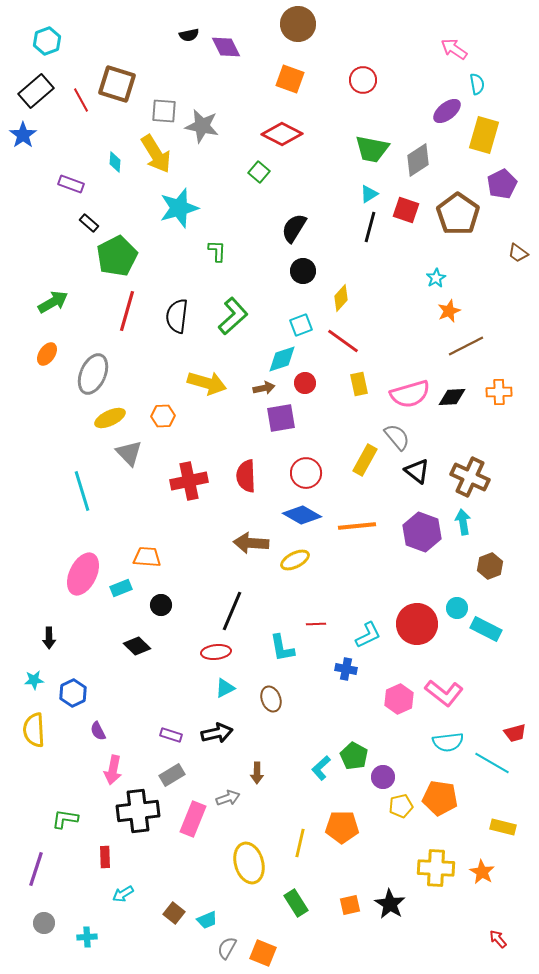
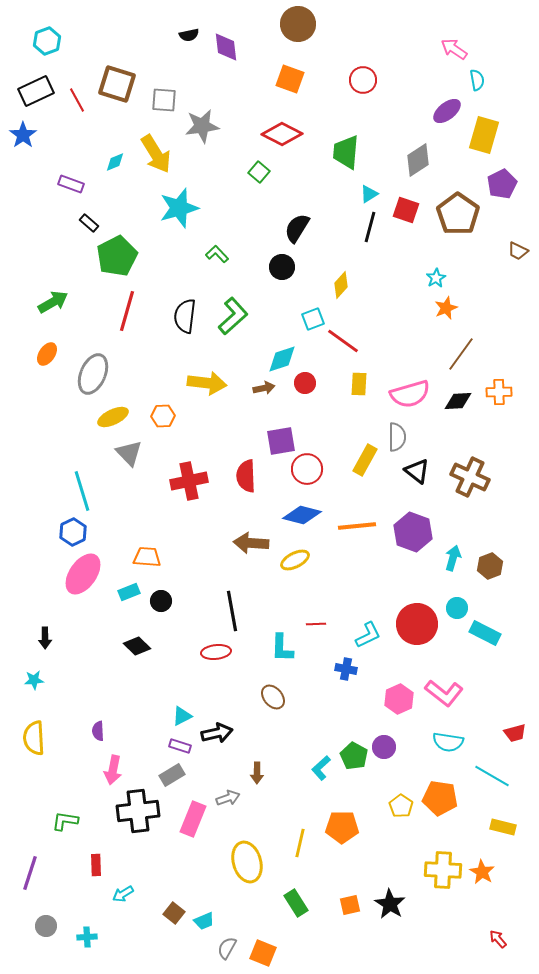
purple diamond at (226, 47): rotated 20 degrees clockwise
cyan semicircle at (477, 84): moved 4 px up
black rectangle at (36, 91): rotated 16 degrees clockwise
red line at (81, 100): moved 4 px left
gray square at (164, 111): moved 11 px up
gray star at (202, 126): rotated 20 degrees counterclockwise
green trapezoid at (372, 149): moved 26 px left, 3 px down; rotated 84 degrees clockwise
cyan diamond at (115, 162): rotated 65 degrees clockwise
black semicircle at (294, 228): moved 3 px right
green L-shape at (217, 251): moved 3 px down; rotated 45 degrees counterclockwise
brown trapezoid at (518, 253): moved 2 px up; rotated 10 degrees counterclockwise
black circle at (303, 271): moved 21 px left, 4 px up
yellow diamond at (341, 298): moved 13 px up
orange star at (449, 311): moved 3 px left, 3 px up
black semicircle at (177, 316): moved 8 px right
cyan square at (301, 325): moved 12 px right, 6 px up
brown line at (466, 346): moved 5 px left, 8 px down; rotated 27 degrees counterclockwise
yellow arrow at (207, 383): rotated 9 degrees counterclockwise
yellow rectangle at (359, 384): rotated 15 degrees clockwise
black diamond at (452, 397): moved 6 px right, 4 px down
yellow ellipse at (110, 418): moved 3 px right, 1 px up
purple square at (281, 418): moved 23 px down
gray semicircle at (397, 437): rotated 40 degrees clockwise
red circle at (306, 473): moved 1 px right, 4 px up
blue diamond at (302, 515): rotated 15 degrees counterclockwise
cyan arrow at (463, 522): moved 10 px left, 36 px down; rotated 25 degrees clockwise
purple hexagon at (422, 532): moved 9 px left
pink ellipse at (83, 574): rotated 9 degrees clockwise
cyan rectangle at (121, 588): moved 8 px right, 4 px down
black circle at (161, 605): moved 4 px up
black line at (232, 611): rotated 33 degrees counterclockwise
cyan rectangle at (486, 629): moved 1 px left, 4 px down
black arrow at (49, 638): moved 4 px left
cyan L-shape at (282, 648): rotated 12 degrees clockwise
cyan triangle at (225, 688): moved 43 px left, 28 px down
blue hexagon at (73, 693): moved 161 px up
brown ellipse at (271, 699): moved 2 px right, 2 px up; rotated 20 degrees counterclockwise
yellow semicircle at (34, 730): moved 8 px down
purple semicircle at (98, 731): rotated 24 degrees clockwise
purple rectangle at (171, 735): moved 9 px right, 11 px down
cyan semicircle at (448, 742): rotated 16 degrees clockwise
cyan line at (492, 763): moved 13 px down
purple circle at (383, 777): moved 1 px right, 30 px up
yellow pentagon at (401, 806): rotated 25 degrees counterclockwise
green L-shape at (65, 819): moved 2 px down
red rectangle at (105, 857): moved 9 px left, 8 px down
yellow ellipse at (249, 863): moved 2 px left, 1 px up
yellow cross at (436, 868): moved 7 px right, 2 px down
purple line at (36, 869): moved 6 px left, 4 px down
cyan trapezoid at (207, 920): moved 3 px left, 1 px down
gray circle at (44, 923): moved 2 px right, 3 px down
